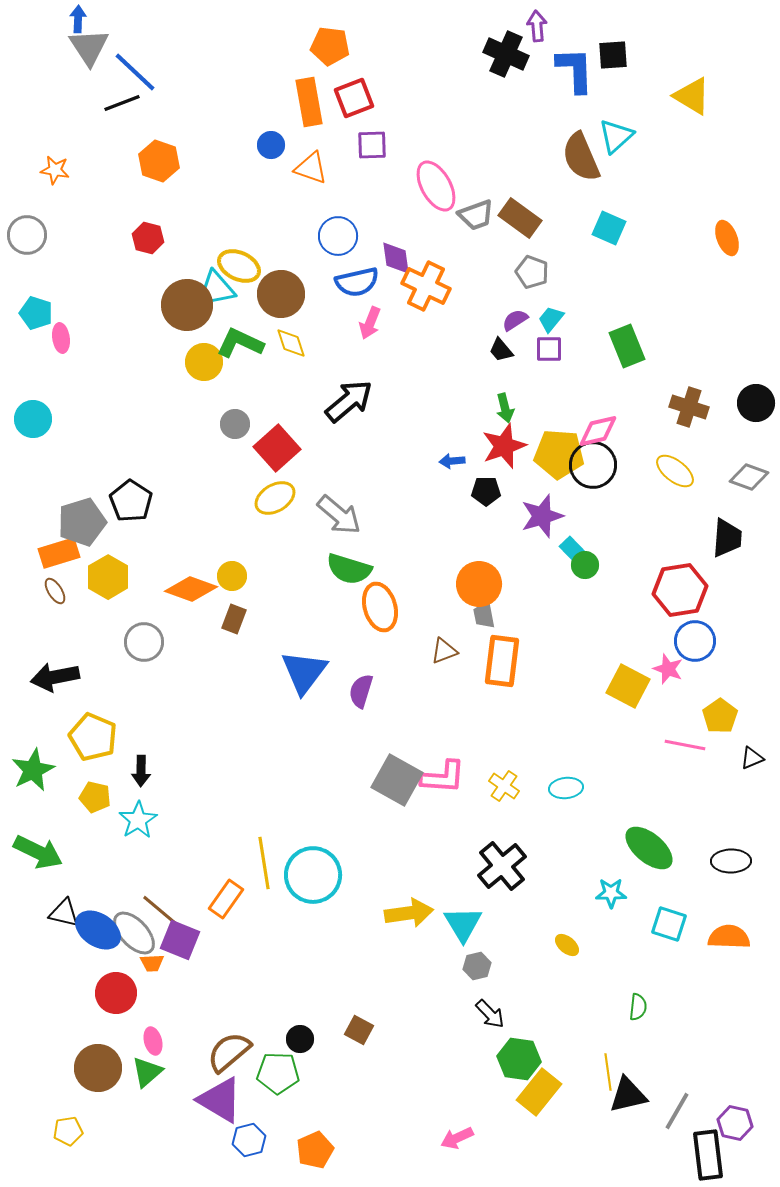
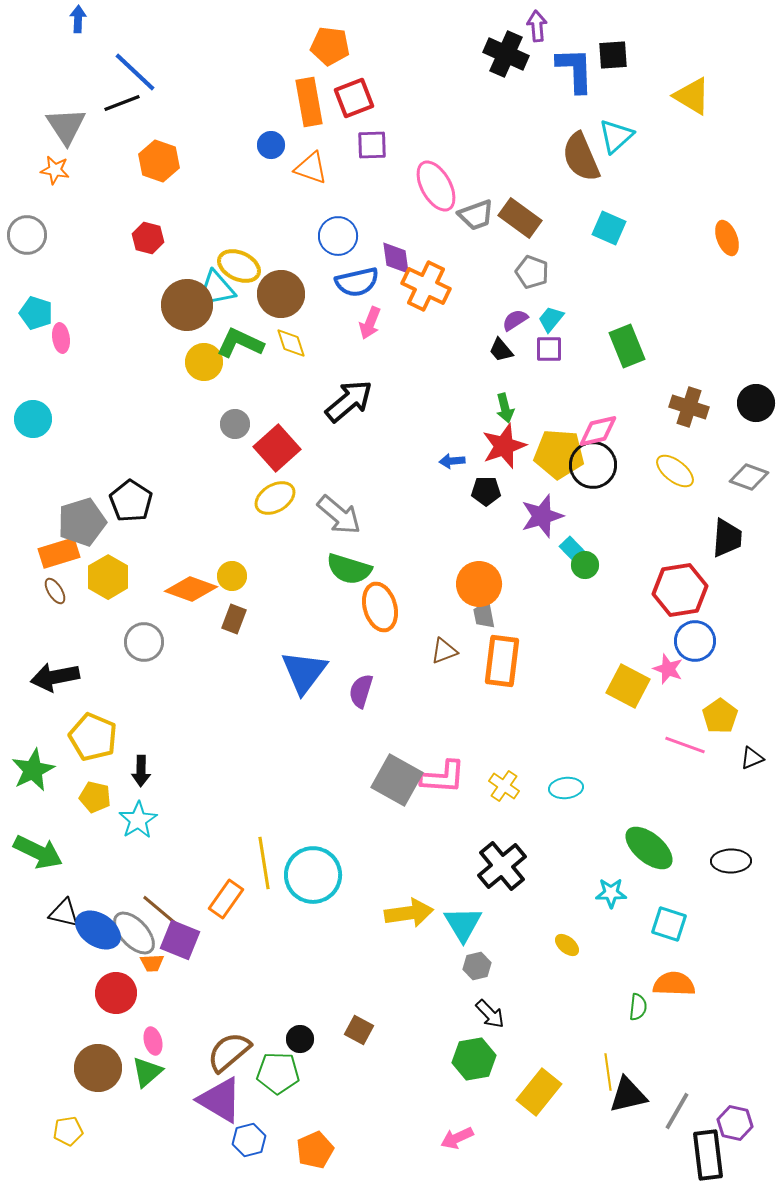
gray triangle at (89, 47): moved 23 px left, 79 px down
pink line at (685, 745): rotated 9 degrees clockwise
orange semicircle at (729, 937): moved 55 px left, 47 px down
green hexagon at (519, 1059): moved 45 px left; rotated 18 degrees counterclockwise
